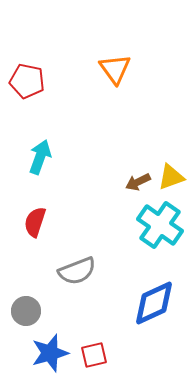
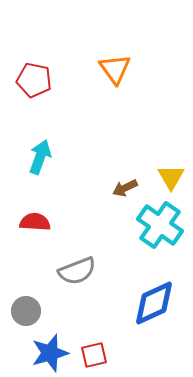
red pentagon: moved 7 px right, 1 px up
yellow triangle: rotated 40 degrees counterclockwise
brown arrow: moved 13 px left, 6 px down
red semicircle: rotated 76 degrees clockwise
